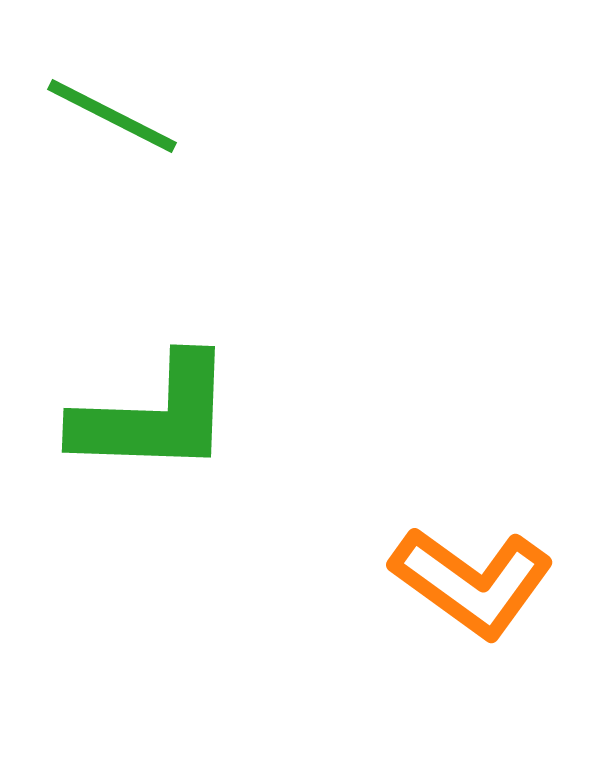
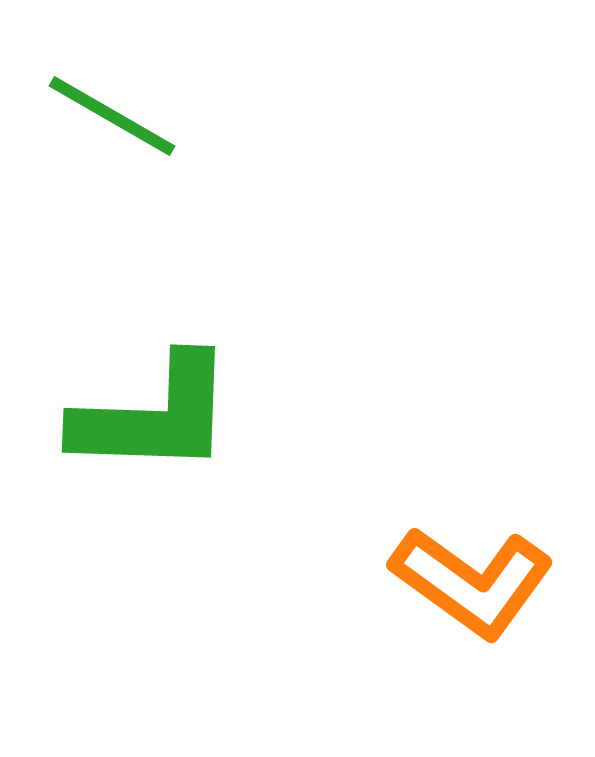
green line: rotated 3 degrees clockwise
